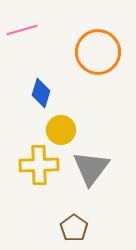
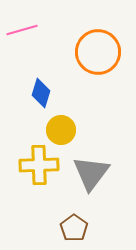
gray triangle: moved 5 px down
